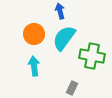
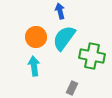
orange circle: moved 2 px right, 3 px down
